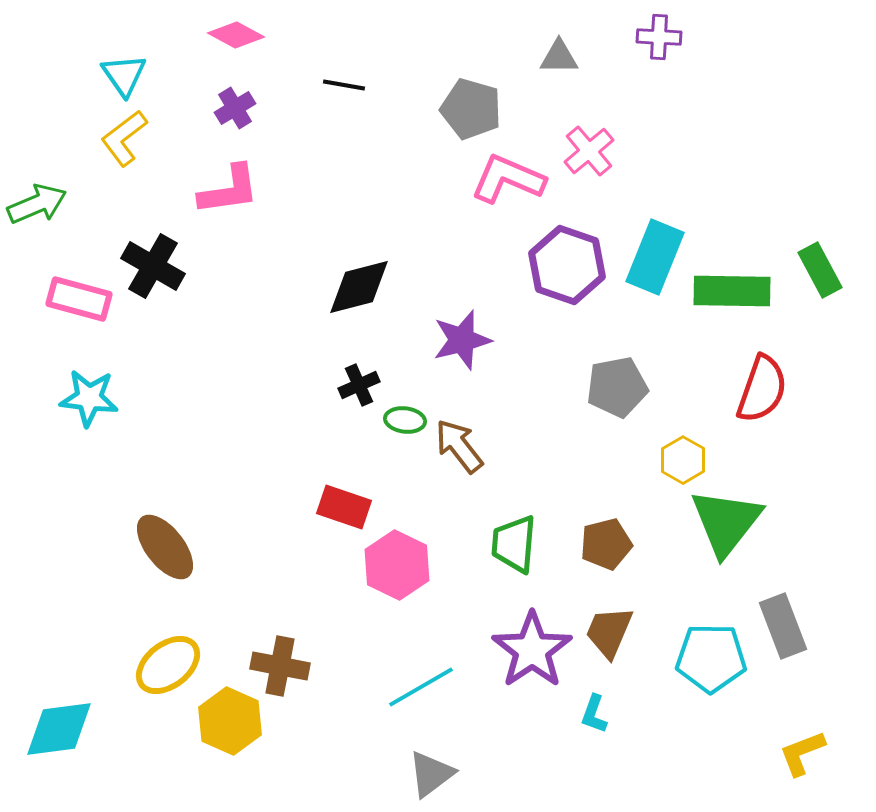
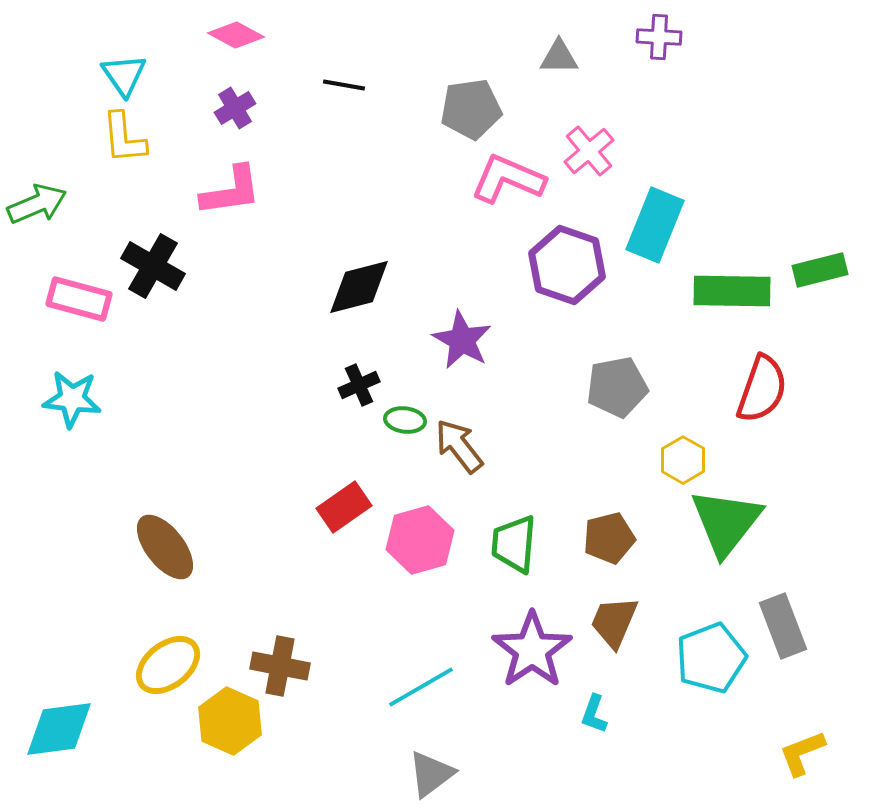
gray pentagon at (471, 109): rotated 24 degrees counterclockwise
yellow L-shape at (124, 138): rotated 58 degrees counterclockwise
pink L-shape at (229, 190): moved 2 px right, 1 px down
cyan rectangle at (655, 257): moved 32 px up
green rectangle at (820, 270): rotated 76 degrees counterclockwise
purple star at (462, 340): rotated 28 degrees counterclockwise
cyan star at (89, 398): moved 17 px left, 1 px down
red rectangle at (344, 507): rotated 54 degrees counterclockwise
brown pentagon at (606, 544): moved 3 px right, 6 px up
pink hexagon at (397, 565): moved 23 px right, 25 px up; rotated 18 degrees clockwise
brown trapezoid at (609, 632): moved 5 px right, 10 px up
cyan pentagon at (711, 658): rotated 22 degrees counterclockwise
